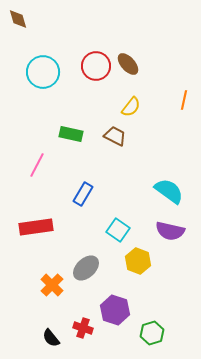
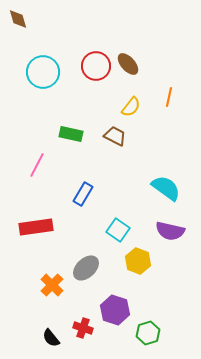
orange line: moved 15 px left, 3 px up
cyan semicircle: moved 3 px left, 3 px up
green hexagon: moved 4 px left
